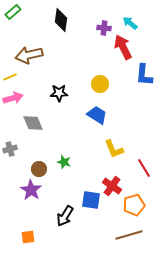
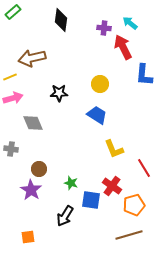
brown arrow: moved 3 px right, 3 px down
gray cross: moved 1 px right; rotated 24 degrees clockwise
green star: moved 7 px right, 21 px down
